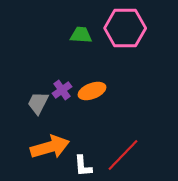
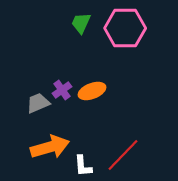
green trapezoid: moved 12 px up; rotated 70 degrees counterclockwise
gray trapezoid: rotated 40 degrees clockwise
